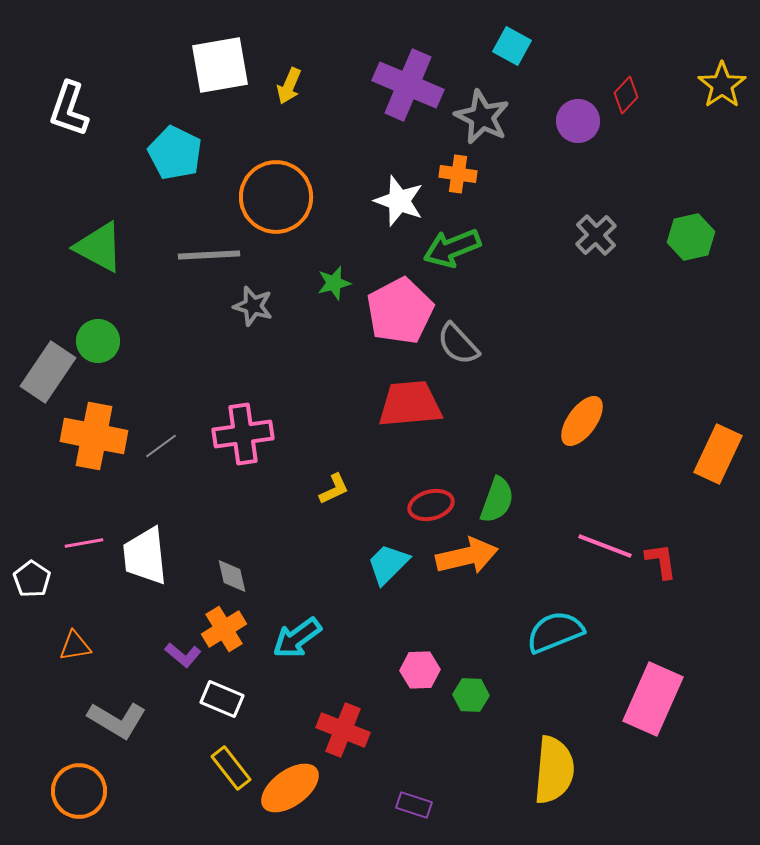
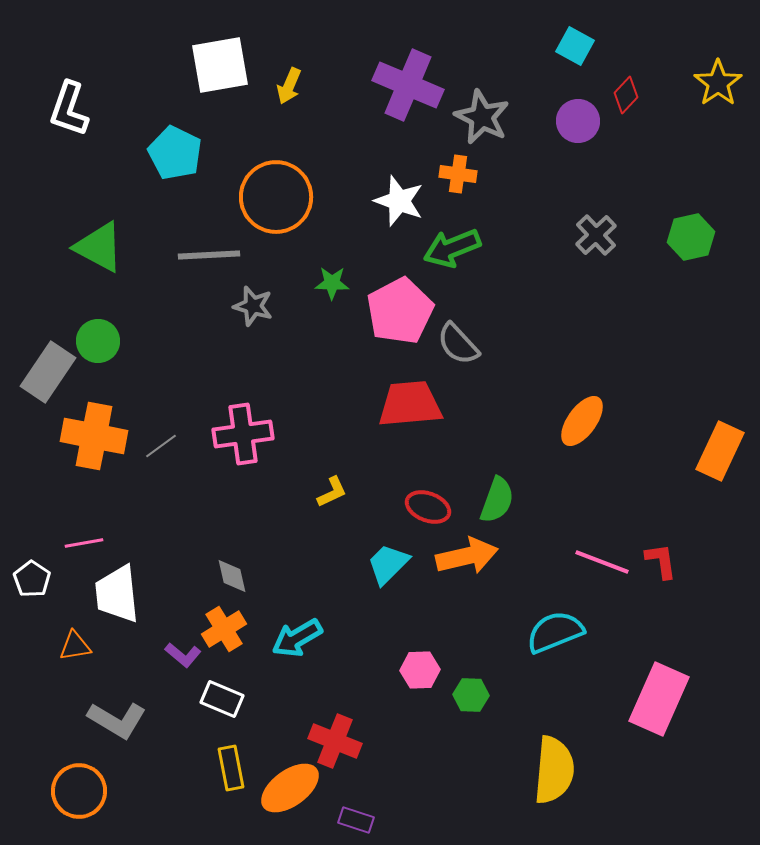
cyan square at (512, 46): moved 63 px right
yellow star at (722, 85): moved 4 px left, 2 px up
green star at (334, 283): moved 2 px left; rotated 16 degrees clockwise
orange rectangle at (718, 454): moved 2 px right, 3 px up
yellow L-shape at (334, 489): moved 2 px left, 3 px down
red ellipse at (431, 505): moved 3 px left, 2 px down; rotated 36 degrees clockwise
pink line at (605, 546): moved 3 px left, 16 px down
white trapezoid at (145, 556): moved 28 px left, 38 px down
cyan arrow at (297, 638): rotated 6 degrees clockwise
pink rectangle at (653, 699): moved 6 px right
red cross at (343, 730): moved 8 px left, 11 px down
yellow rectangle at (231, 768): rotated 27 degrees clockwise
purple rectangle at (414, 805): moved 58 px left, 15 px down
